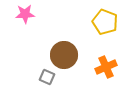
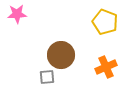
pink star: moved 8 px left
brown circle: moved 3 px left
gray square: rotated 28 degrees counterclockwise
